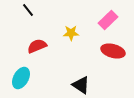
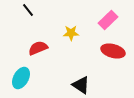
red semicircle: moved 1 px right, 2 px down
